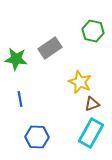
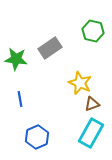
yellow star: moved 1 px down
blue hexagon: rotated 25 degrees counterclockwise
